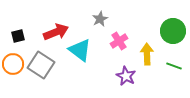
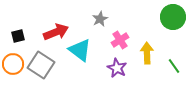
green circle: moved 14 px up
pink cross: moved 1 px right, 1 px up
yellow arrow: moved 1 px up
green line: rotated 35 degrees clockwise
purple star: moved 9 px left, 8 px up
